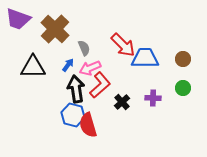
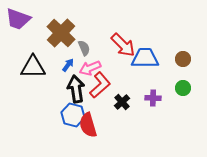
brown cross: moved 6 px right, 4 px down
